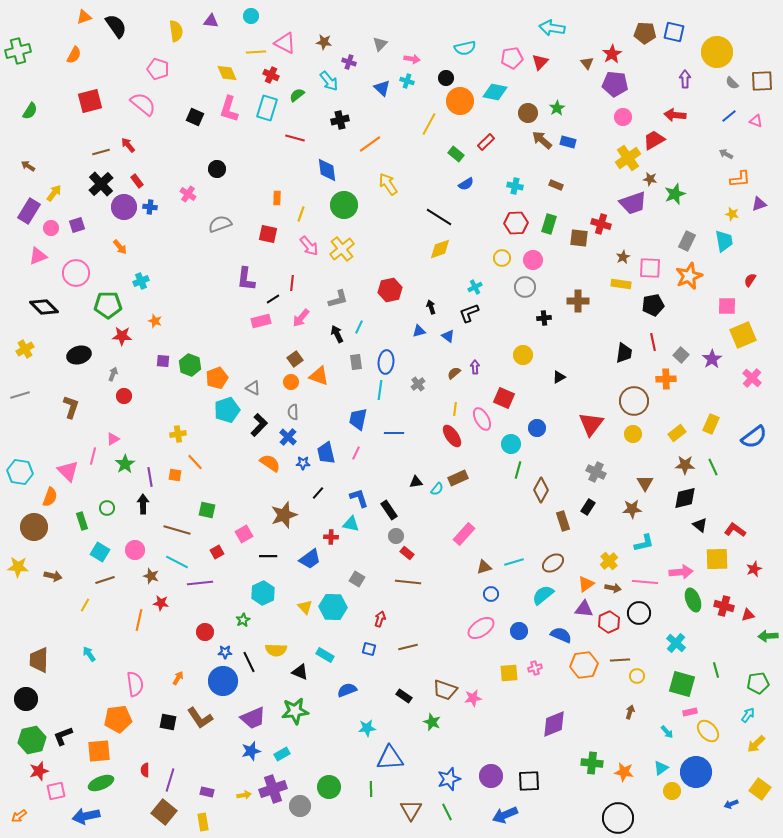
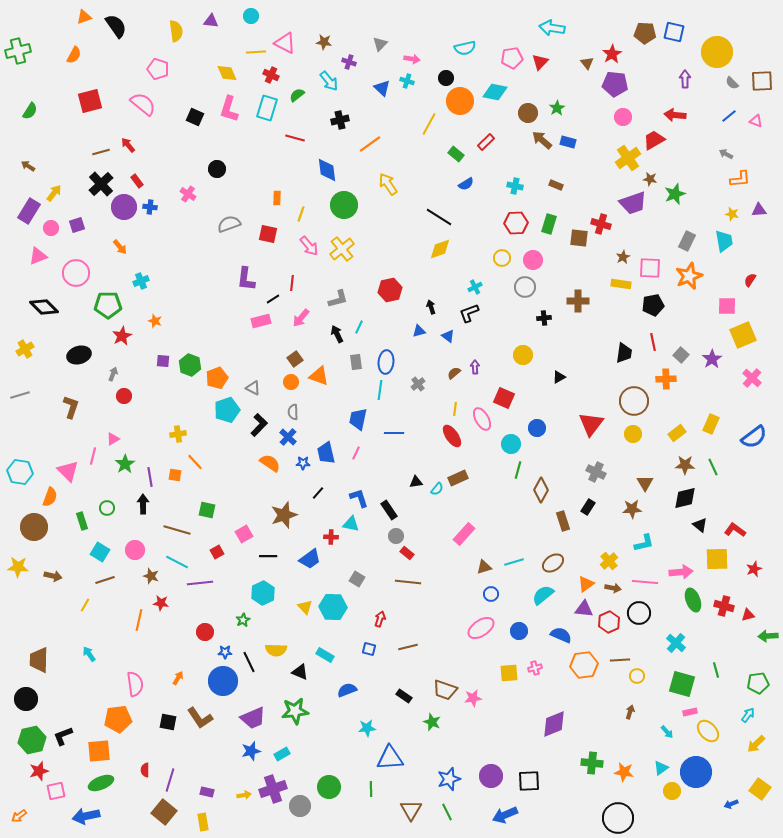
purple triangle at (759, 204): moved 6 px down; rotated 14 degrees clockwise
gray semicircle at (220, 224): moved 9 px right
red star at (122, 336): rotated 30 degrees counterclockwise
